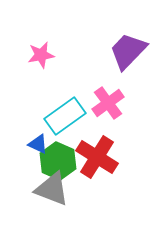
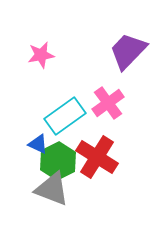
green hexagon: rotated 9 degrees clockwise
